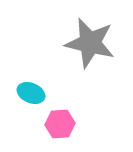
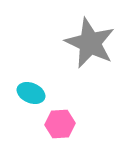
gray star: rotated 12 degrees clockwise
